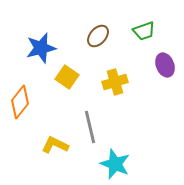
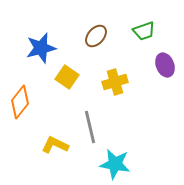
brown ellipse: moved 2 px left
cyan star: rotated 12 degrees counterclockwise
